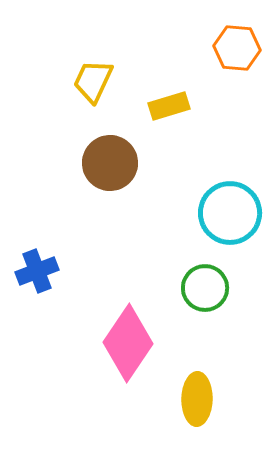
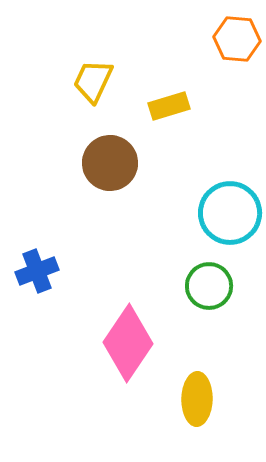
orange hexagon: moved 9 px up
green circle: moved 4 px right, 2 px up
